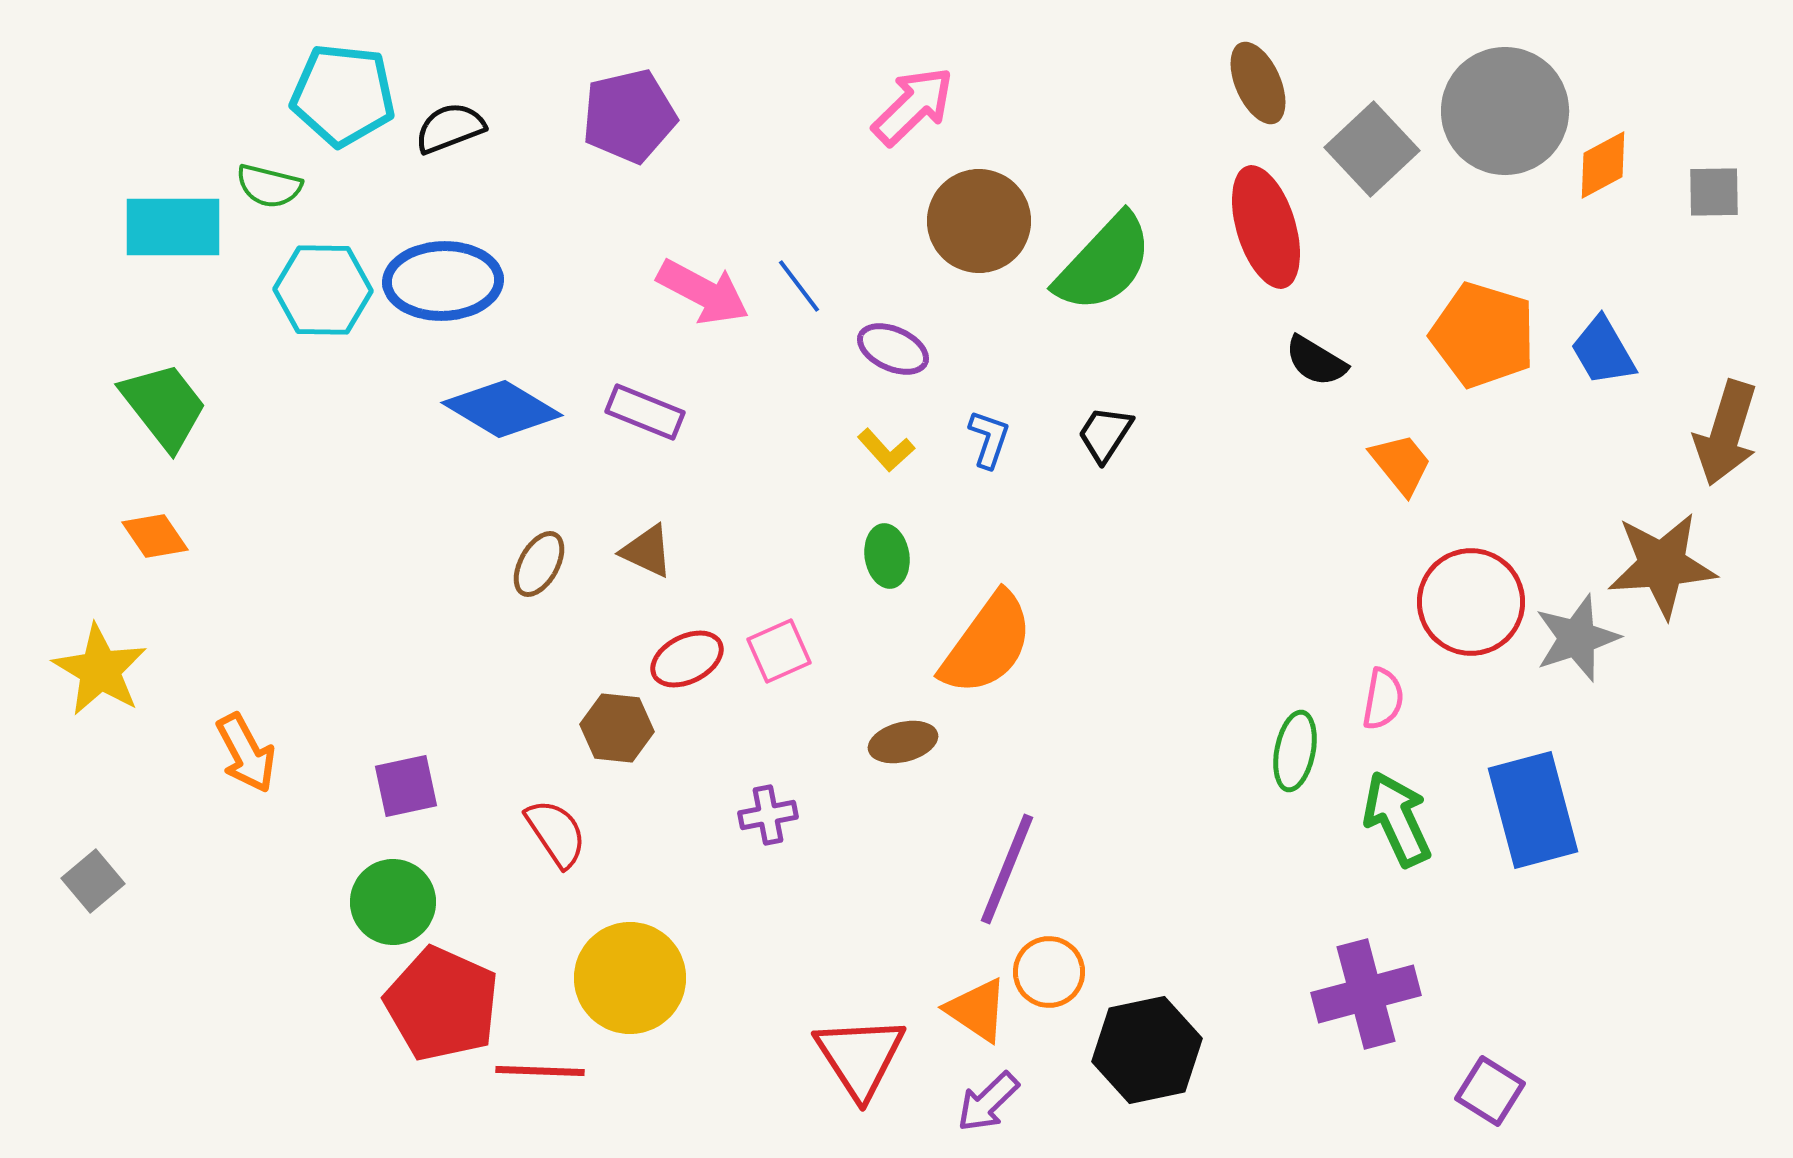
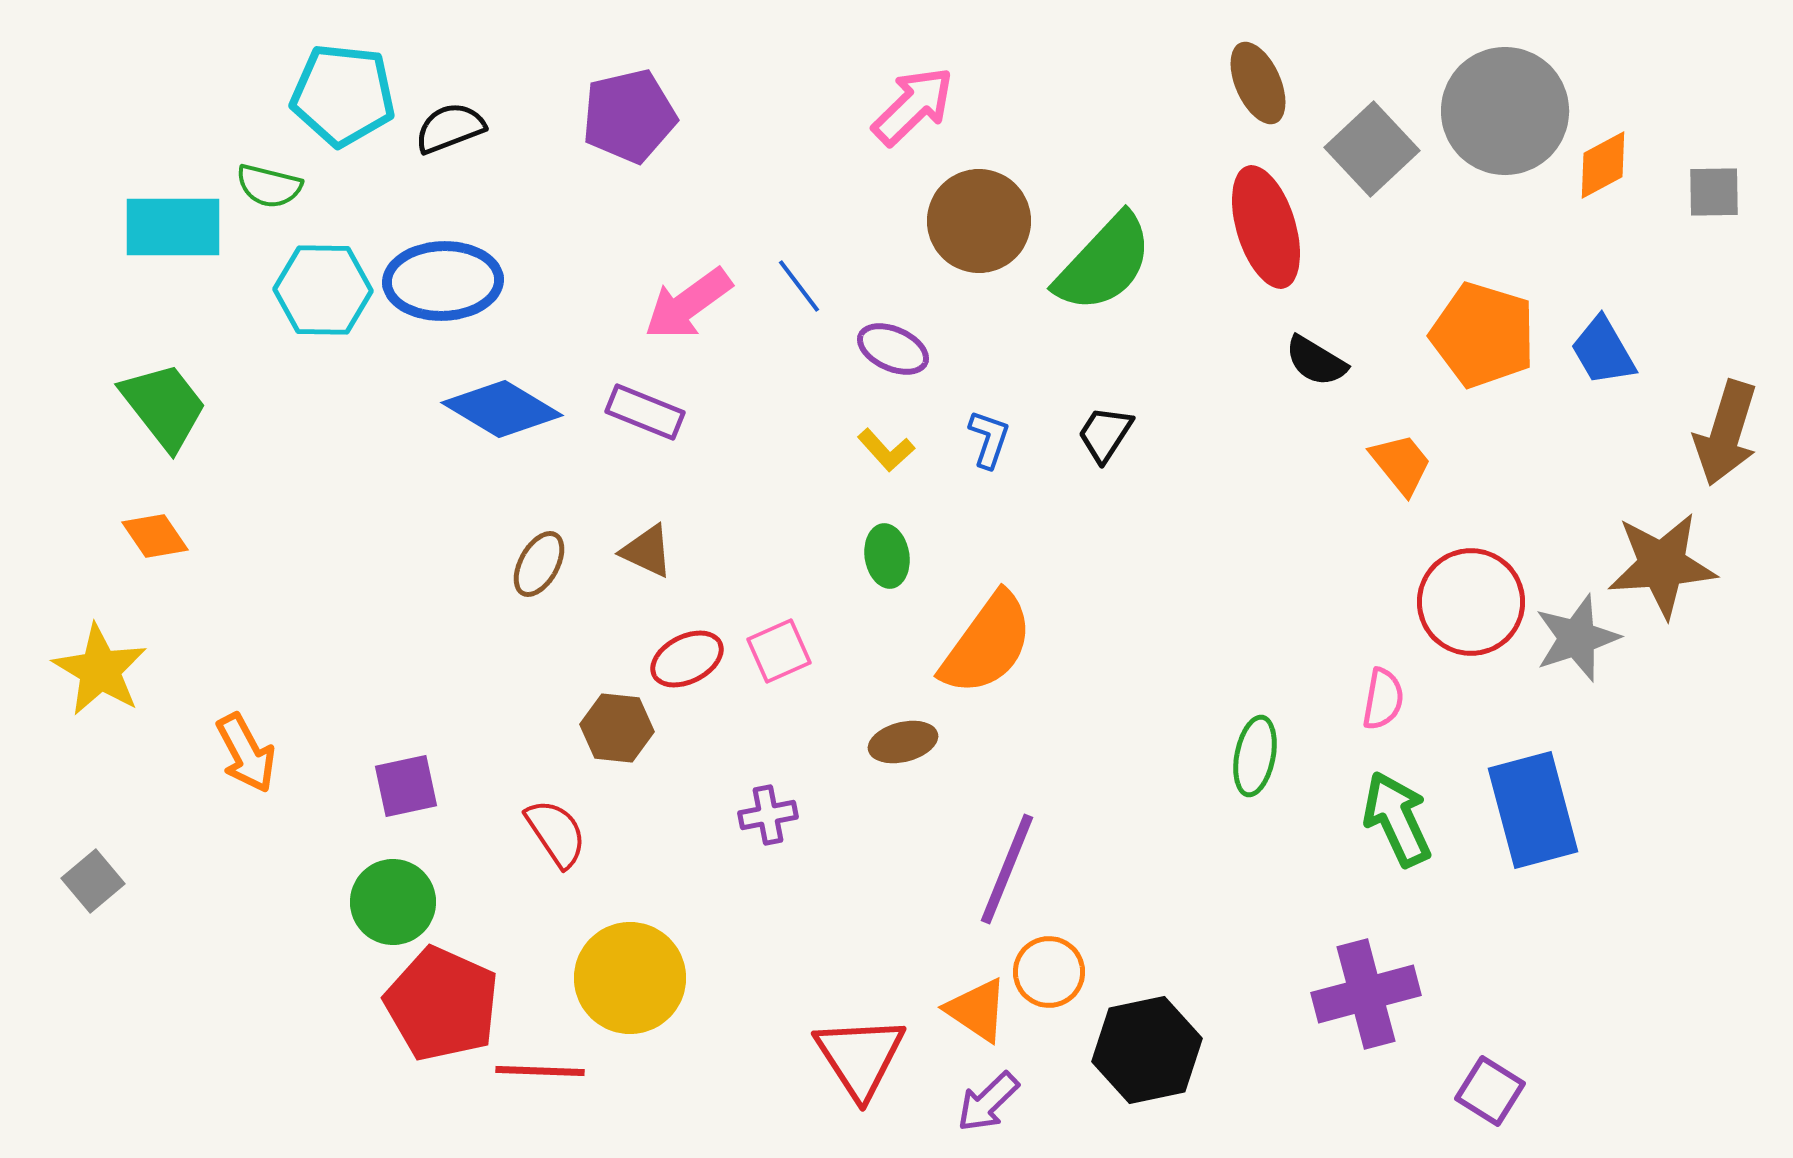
pink arrow at (703, 292): moved 15 px left, 12 px down; rotated 116 degrees clockwise
green ellipse at (1295, 751): moved 40 px left, 5 px down
